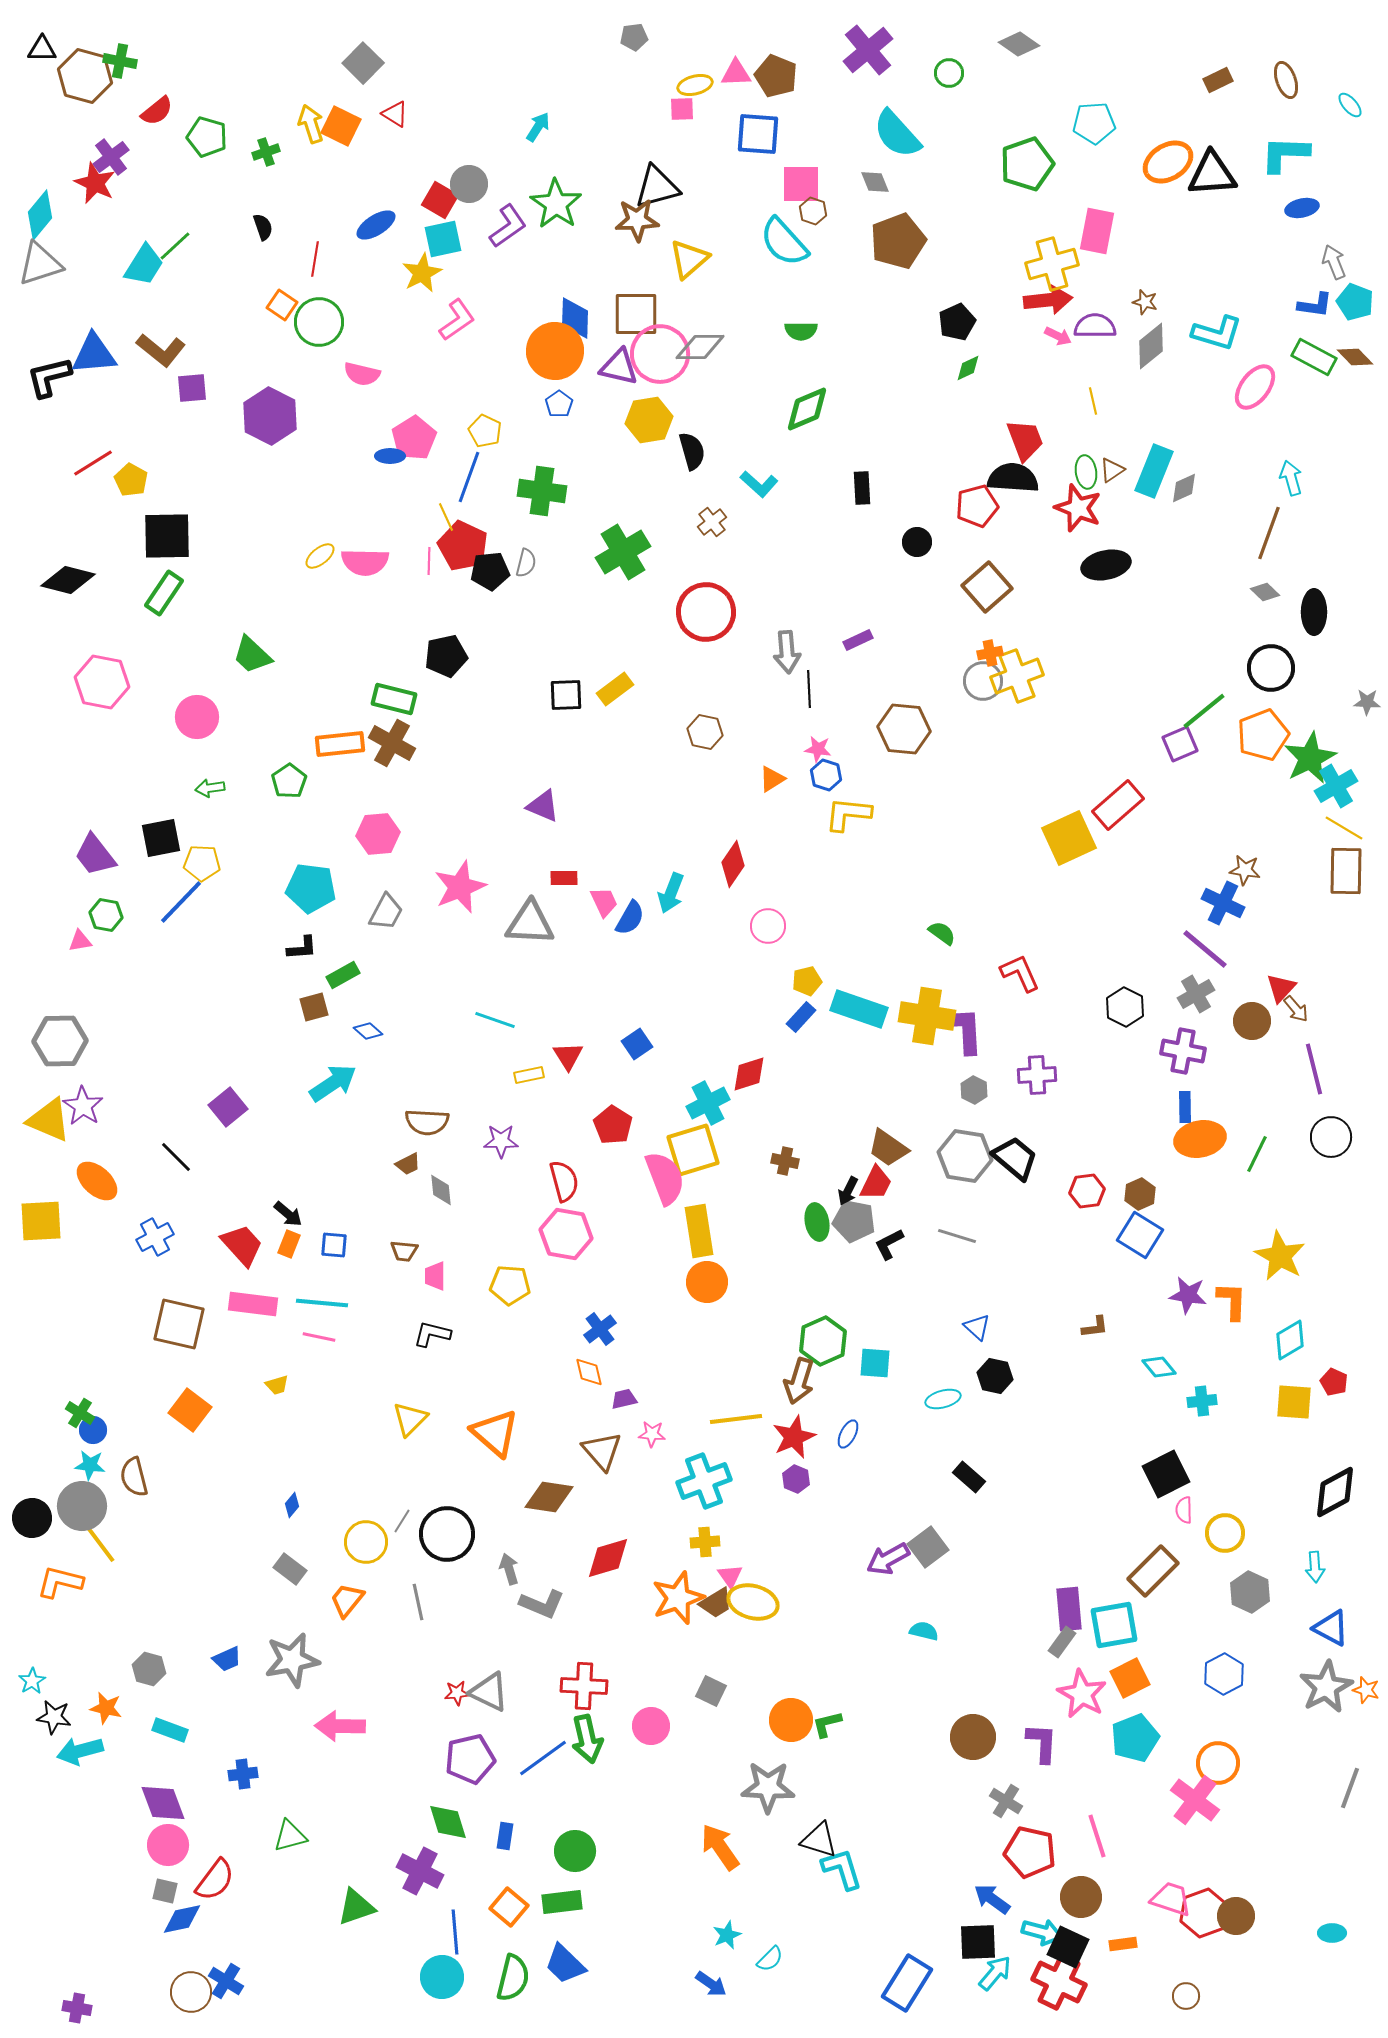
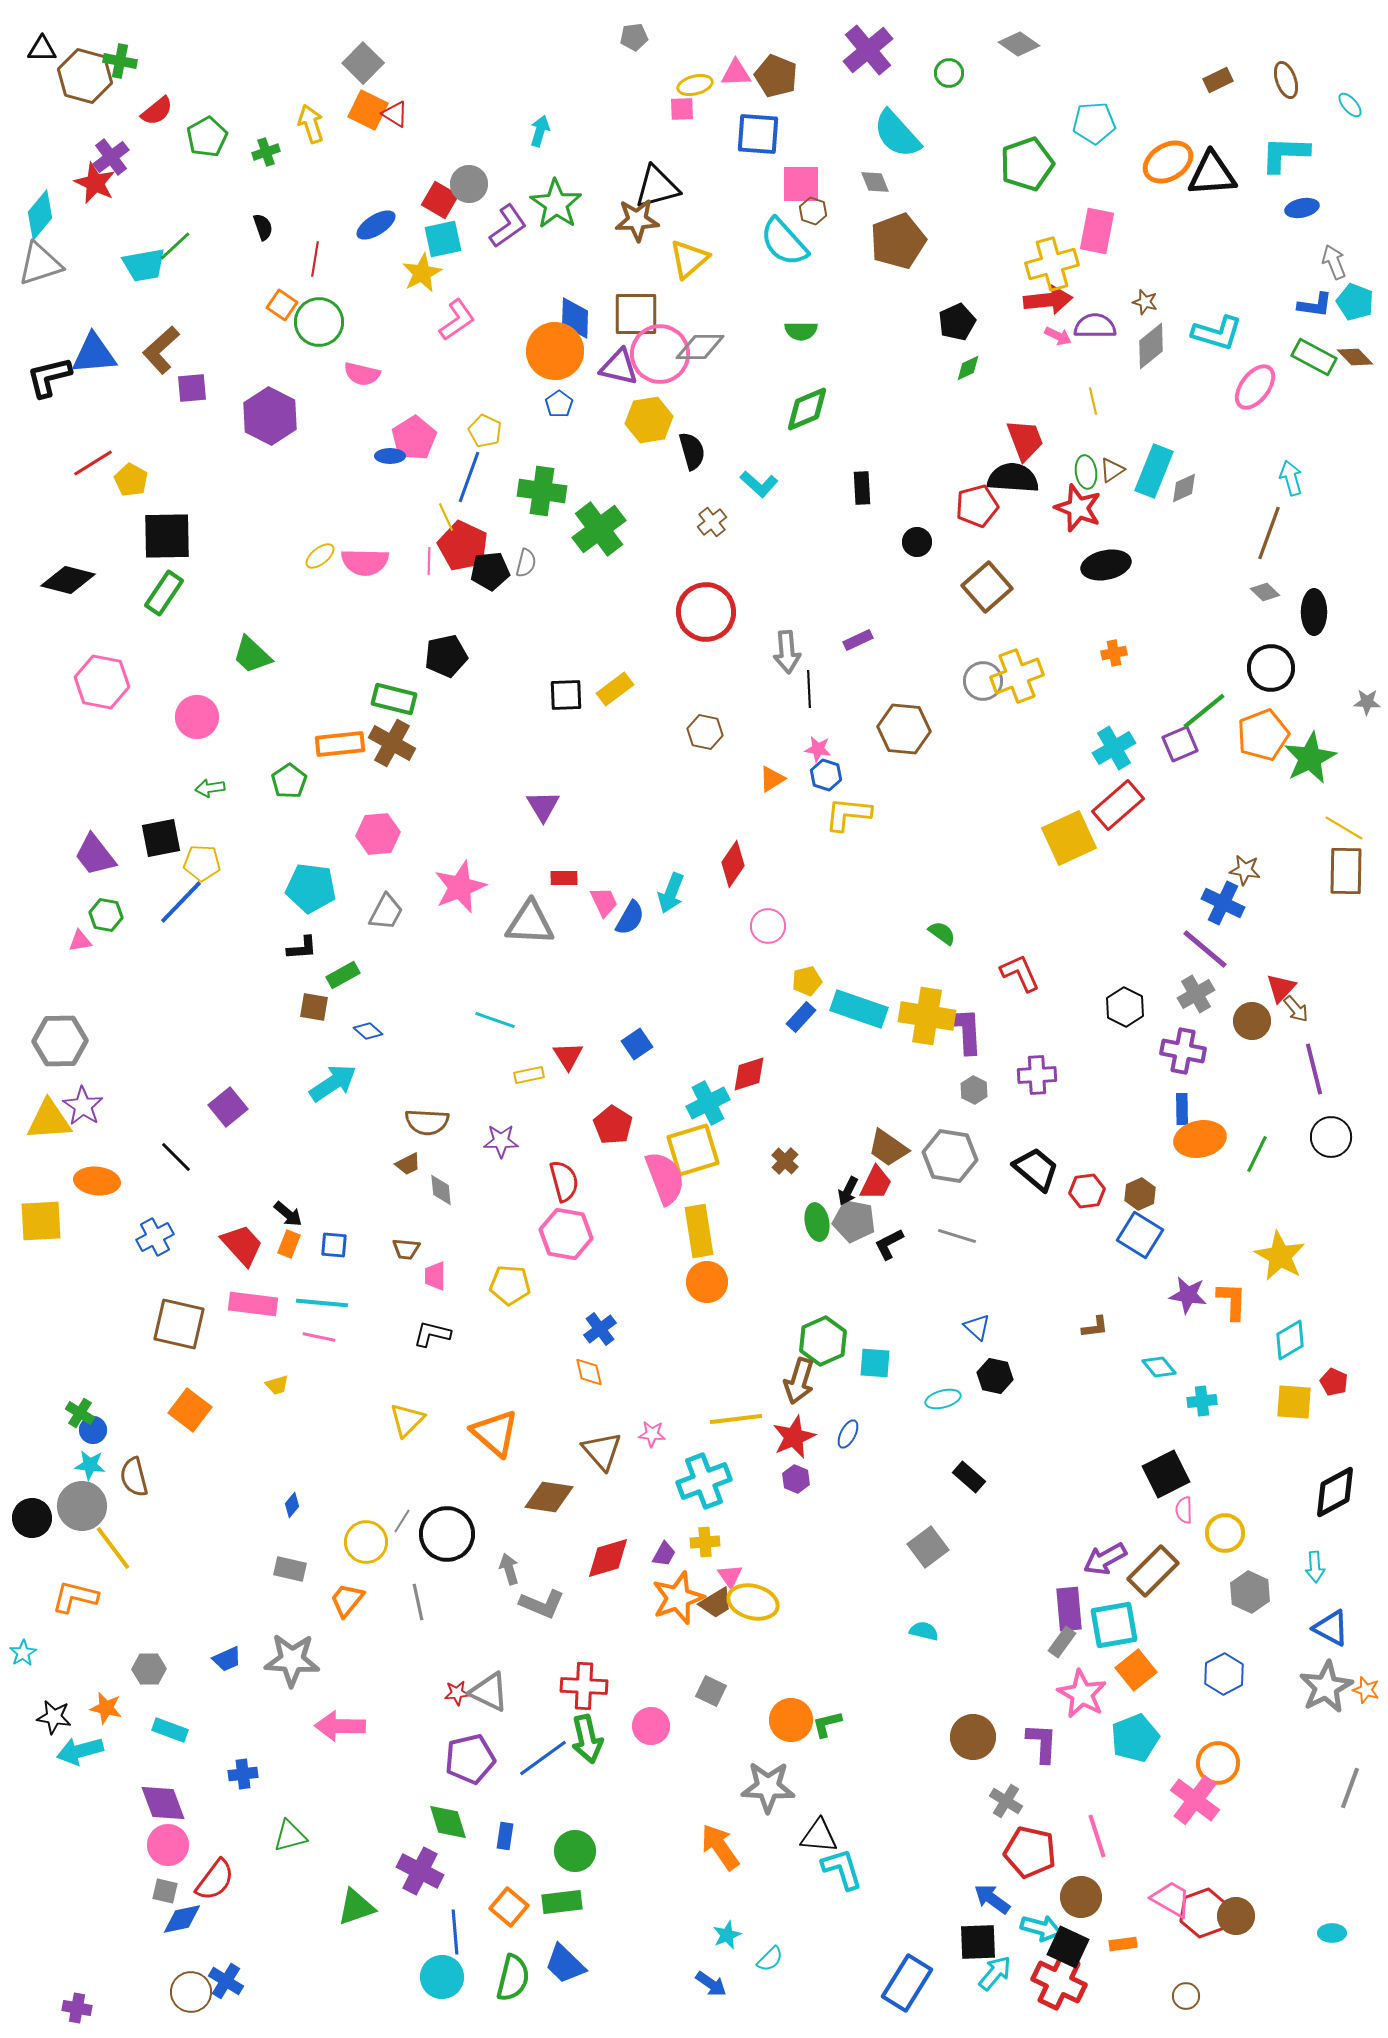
orange square at (341, 126): moved 27 px right, 16 px up
cyan arrow at (538, 127): moved 2 px right, 4 px down; rotated 16 degrees counterclockwise
green pentagon at (207, 137): rotated 27 degrees clockwise
cyan trapezoid at (144, 265): rotated 48 degrees clockwise
brown L-shape at (161, 350): rotated 99 degrees clockwise
green cross at (623, 552): moved 24 px left, 23 px up; rotated 6 degrees counterclockwise
orange cross at (990, 653): moved 124 px right
cyan cross at (1336, 786): moved 222 px left, 38 px up
purple triangle at (543, 806): rotated 36 degrees clockwise
brown square at (314, 1007): rotated 24 degrees clockwise
blue rectangle at (1185, 1107): moved 3 px left, 2 px down
yellow triangle at (49, 1120): rotated 27 degrees counterclockwise
gray hexagon at (965, 1156): moved 15 px left
black trapezoid at (1015, 1158): moved 21 px right, 11 px down
brown cross at (785, 1161): rotated 32 degrees clockwise
orange ellipse at (97, 1181): rotated 36 degrees counterclockwise
brown trapezoid at (404, 1251): moved 2 px right, 2 px up
purple trapezoid at (624, 1399): moved 40 px right, 155 px down; rotated 132 degrees clockwise
yellow triangle at (410, 1419): moved 3 px left, 1 px down
yellow line at (98, 1541): moved 15 px right, 7 px down
purple arrow at (888, 1559): moved 217 px right
gray rectangle at (290, 1569): rotated 24 degrees counterclockwise
orange L-shape at (60, 1582): moved 15 px right, 15 px down
gray star at (292, 1660): rotated 14 degrees clockwise
gray hexagon at (149, 1669): rotated 16 degrees counterclockwise
orange square at (1130, 1678): moved 6 px right, 8 px up; rotated 12 degrees counterclockwise
cyan star at (32, 1681): moved 9 px left, 28 px up
black triangle at (819, 1840): moved 4 px up; rotated 12 degrees counterclockwise
pink trapezoid at (1171, 1899): rotated 12 degrees clockwise
cyan arrow at (1042, 1932): moved 1 px left, 4 px up
